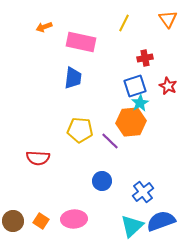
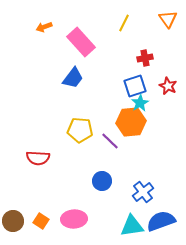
pink rectangle: rotated 36 degrees clockwise
blue trapezoid: rotated 30 degrees clockwise
cyan triangle: rotated 35 degrees clockwise
